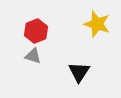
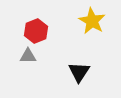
yellow star: moved 5 px left, 3 px up; rotated 12 degrees clockwise
gray triangle: moved 5 px left; rotated 18 degrees counterclockwise
